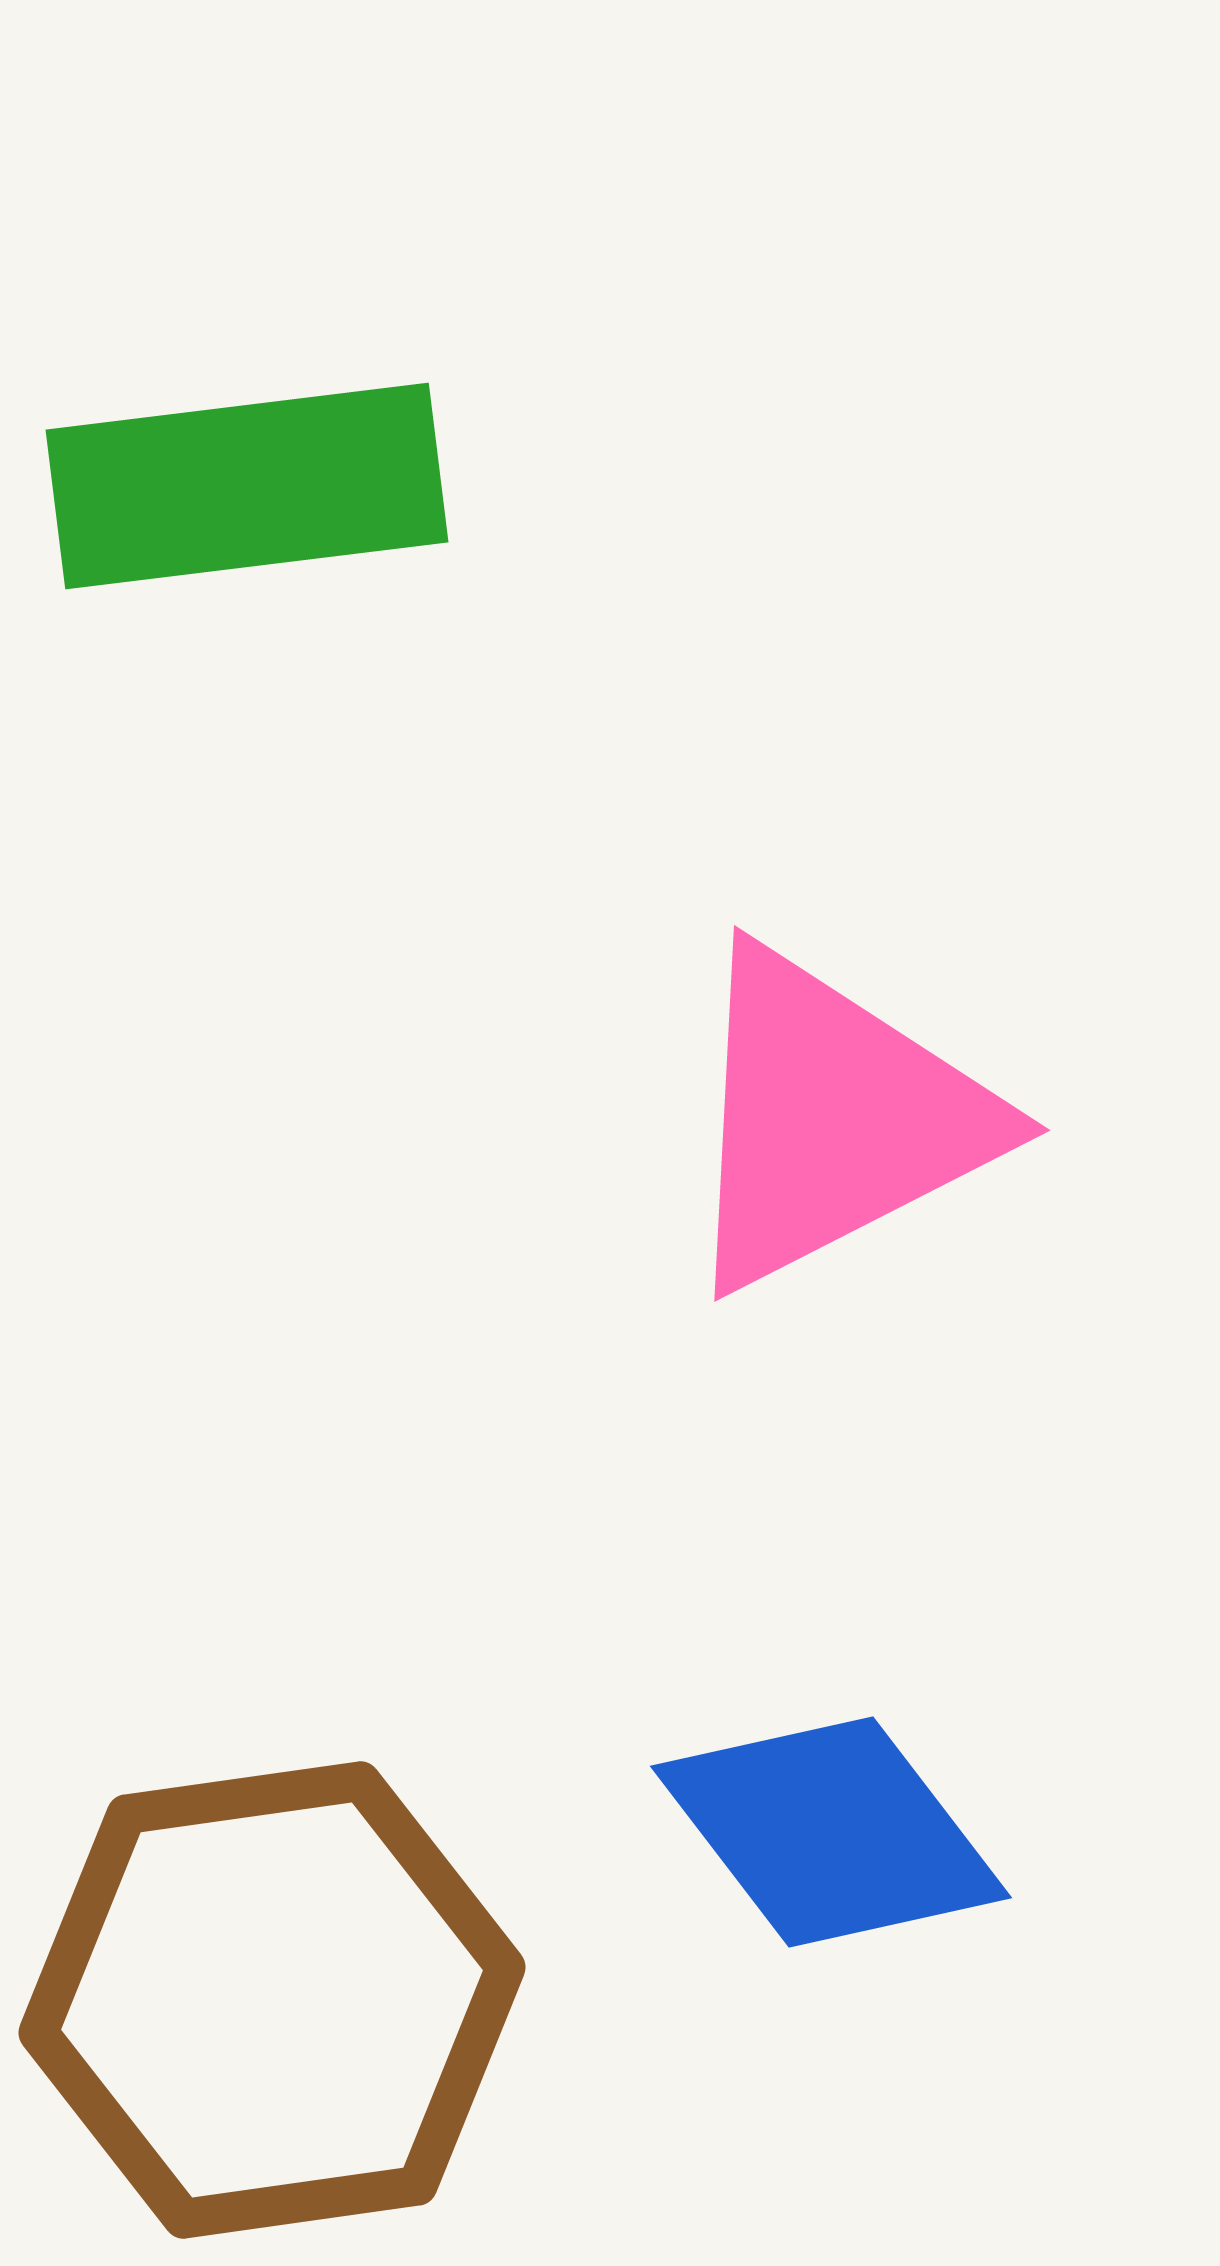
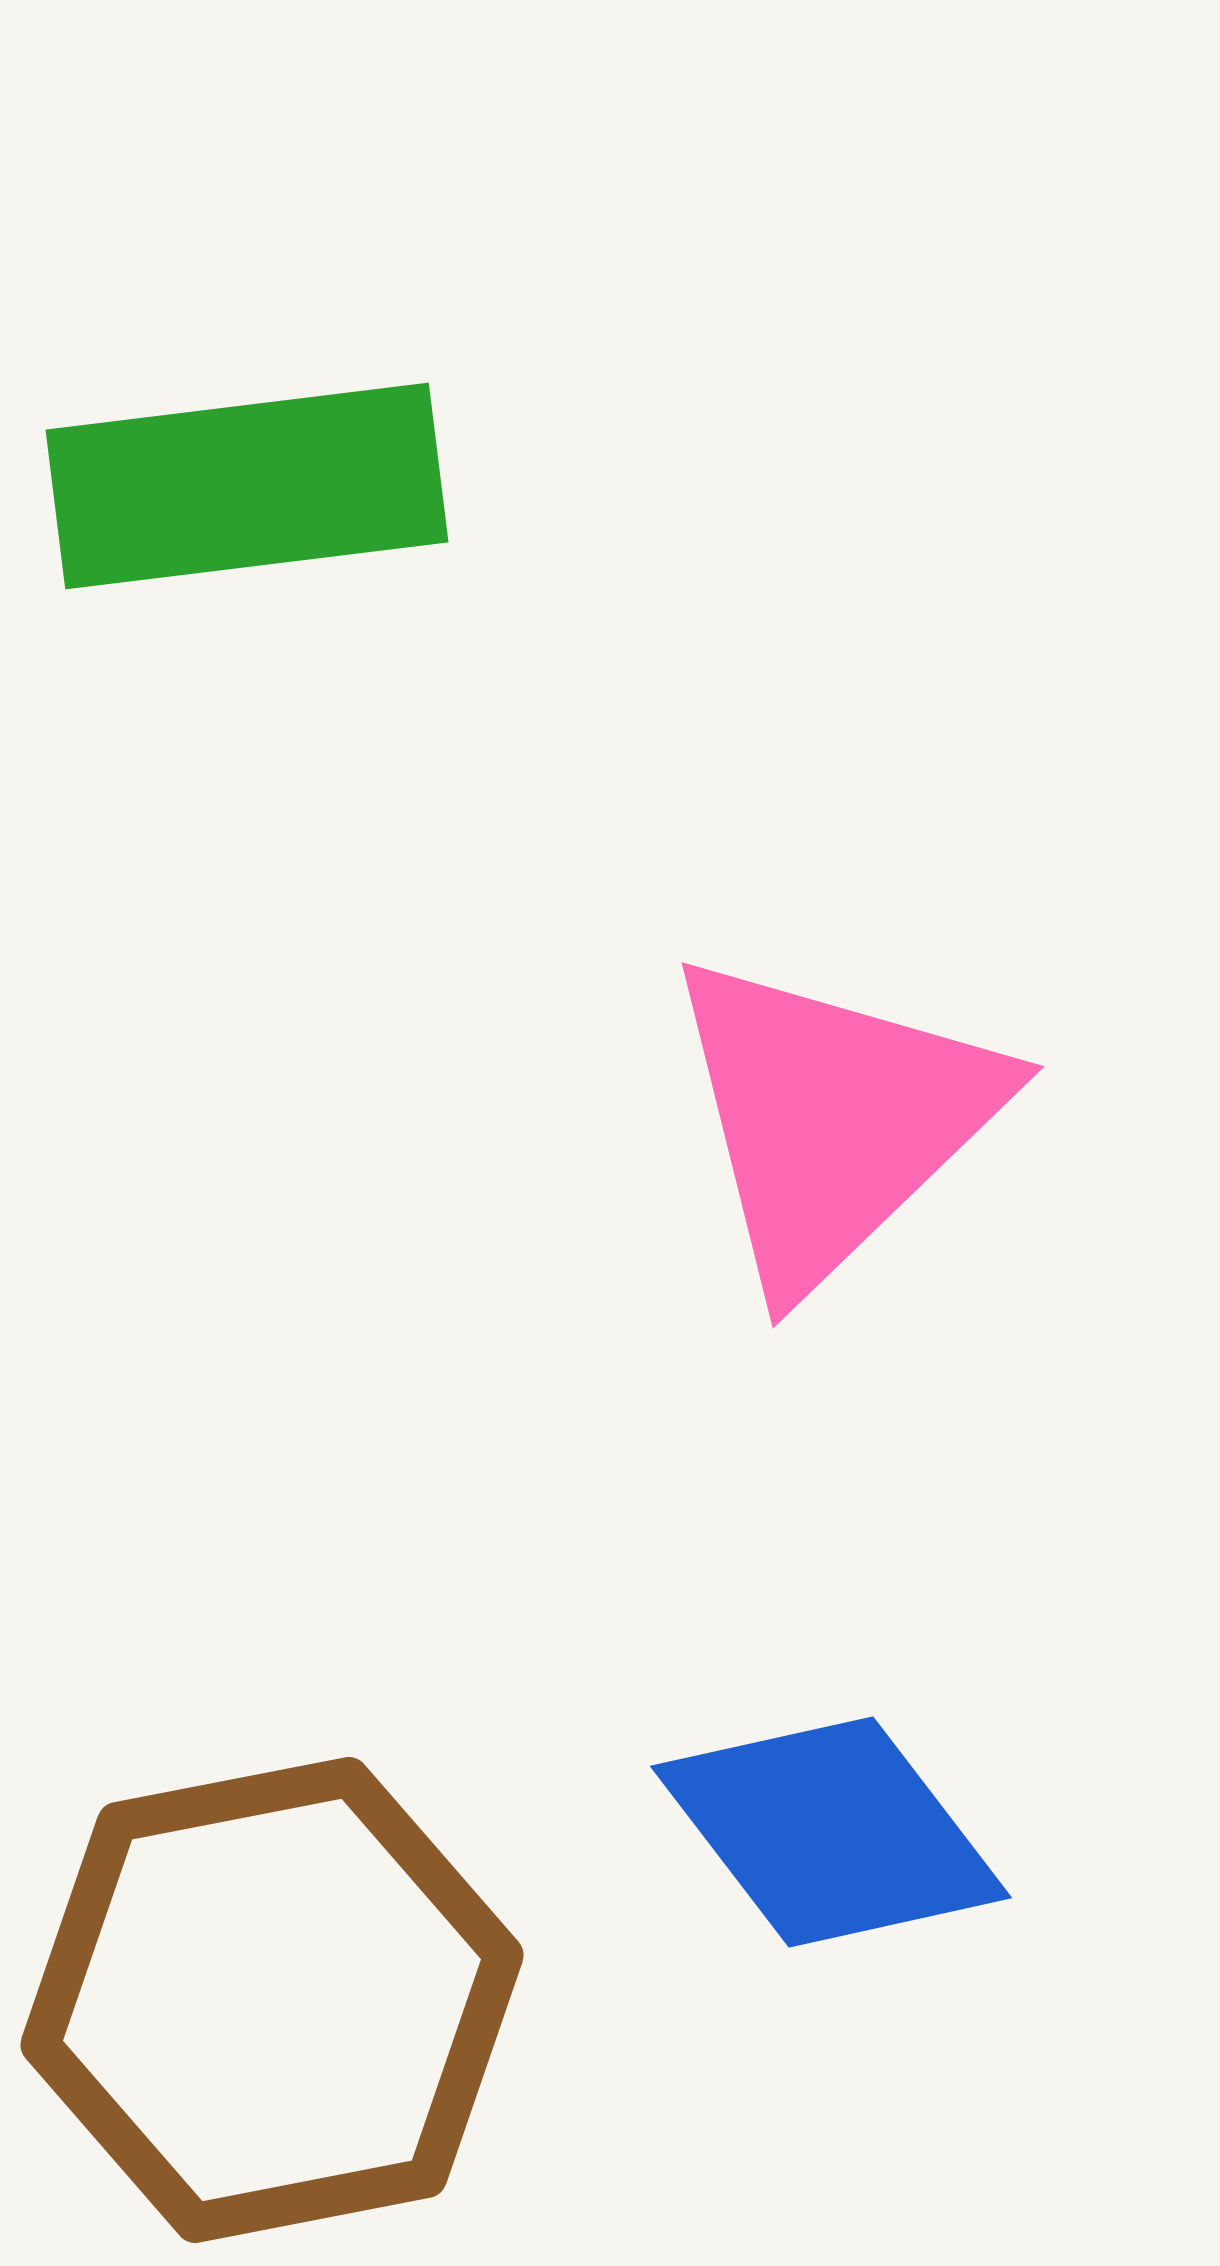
pink triangle: rotated 17 degrees counterclockwise
brown hexagon: rotated 3 degrees counterclockwise
